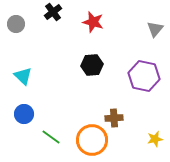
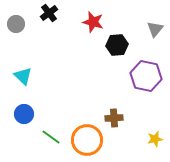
black cross: moved 4 px left, 1 px down
black hexagon: moved 25 px right, 20 px up
purple hexagon: moved 2 px right
orange circle: moved 5 px left
